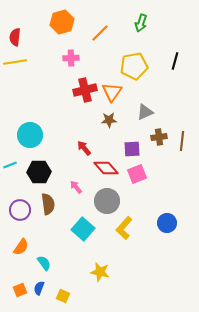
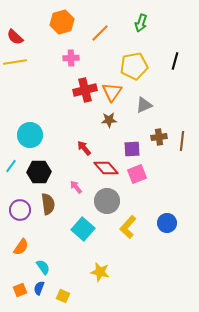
red semicircle: rotated 54 degrees counterclockwise
gray triangle: moved 1 px left, 7 px up
cyan line: moved 1 px right, 1 px down; rotated 32 degrees counterclockwise
yellow L-shape: moved 4 px right, 1 px up
cyan semicircle: moved 1 px left, 4 px down
